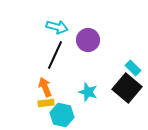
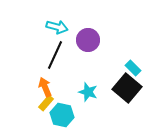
yellow rectangle: rotated 42 degrees counterclockwise
